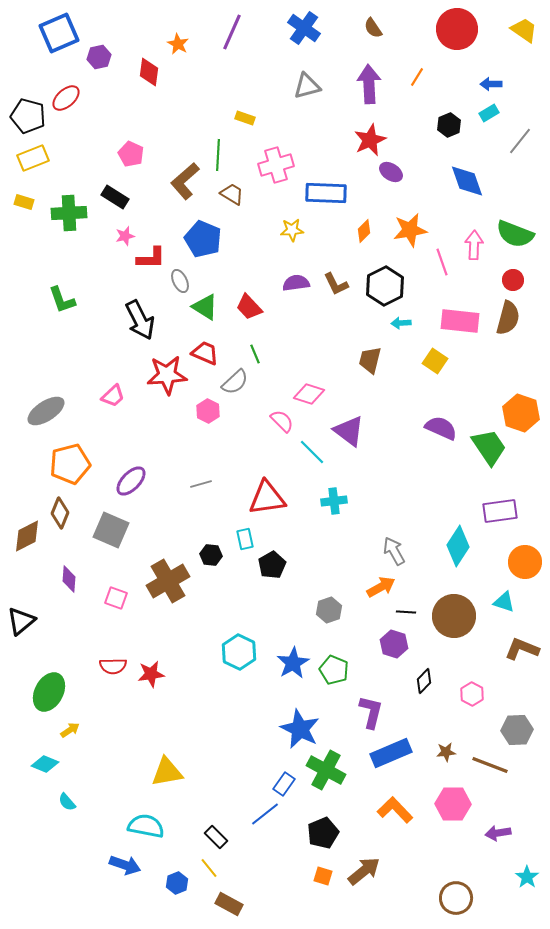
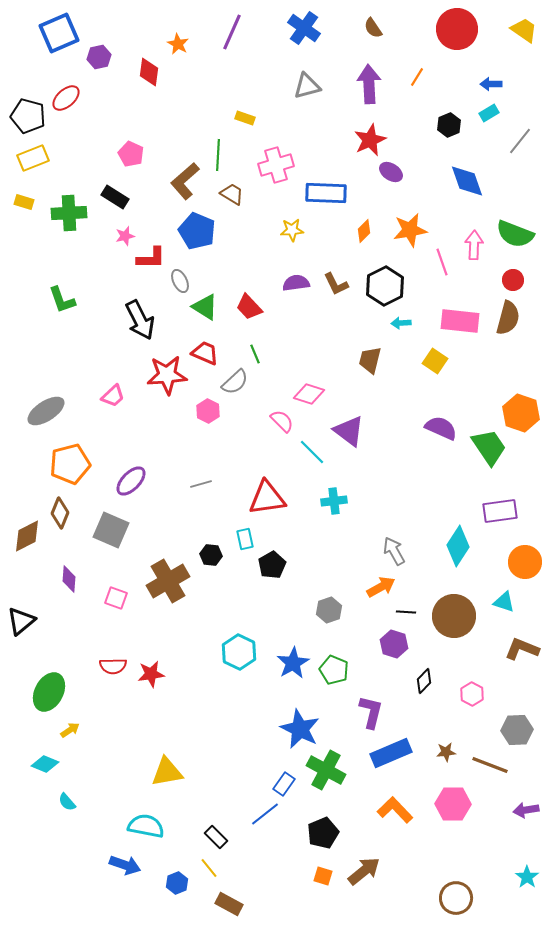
blue pentagon at (203, 239): moved 6 px left, 8 px up
purple arrow at (498, 833): moved 28 px right, 23 px up
